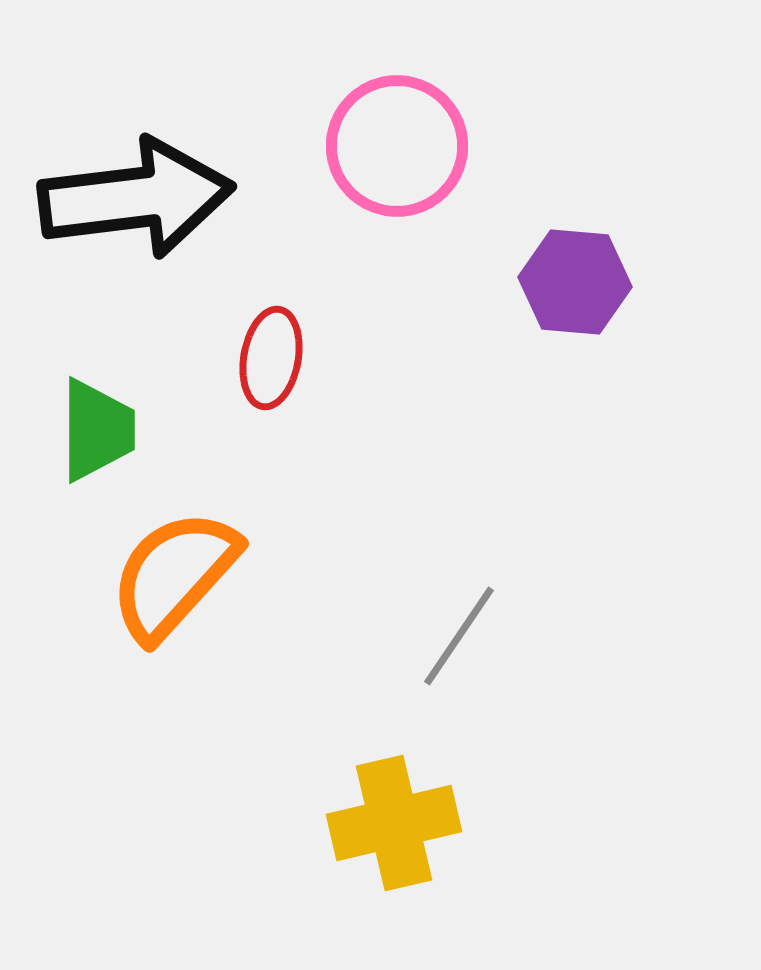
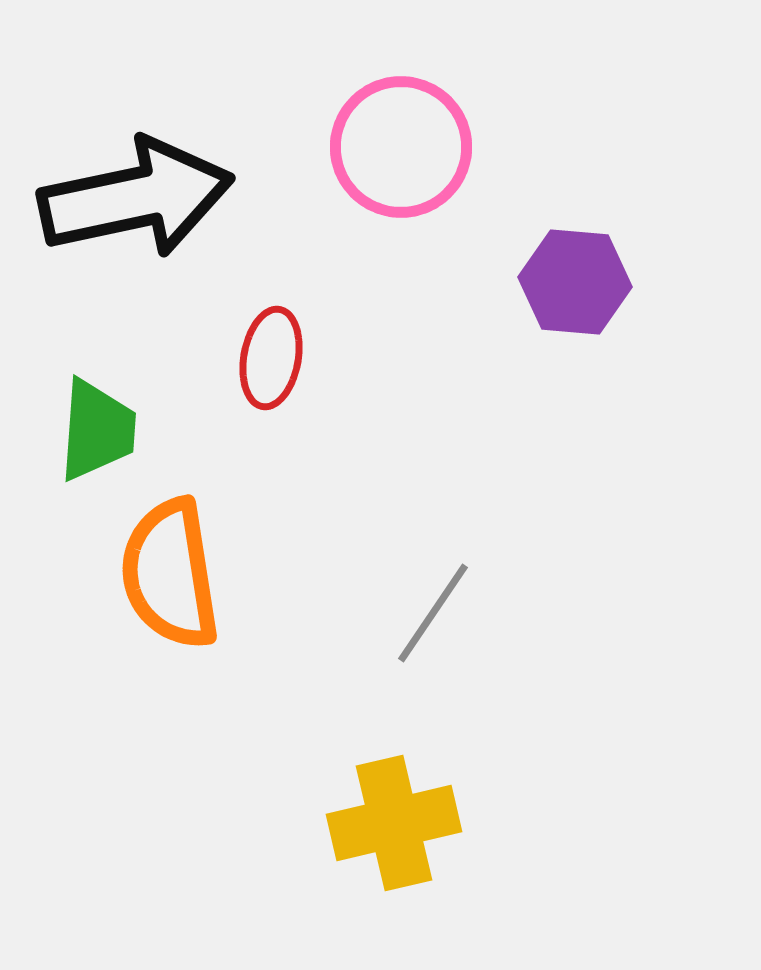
pink circle: moved 4 px right, 1 px down
black arrow: rotated 5 degrees counterclockwise
green trapezoid: rotated 4 degrees clockwise
orange semicircle: moved 4 px left, 1 px up; rotated 51 degrees counterclockwise
gray line: moved 26 px left, 23 px up
